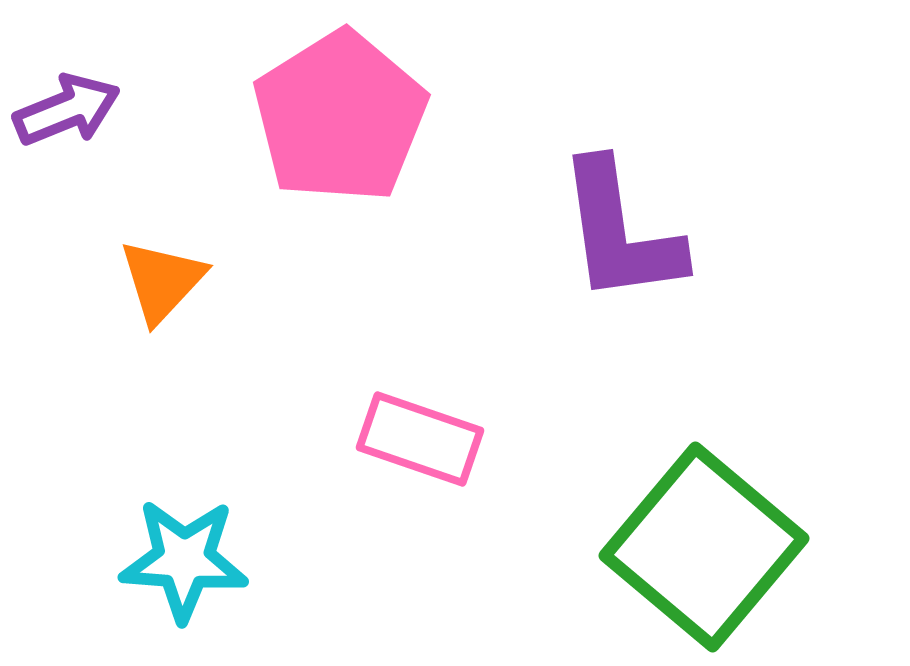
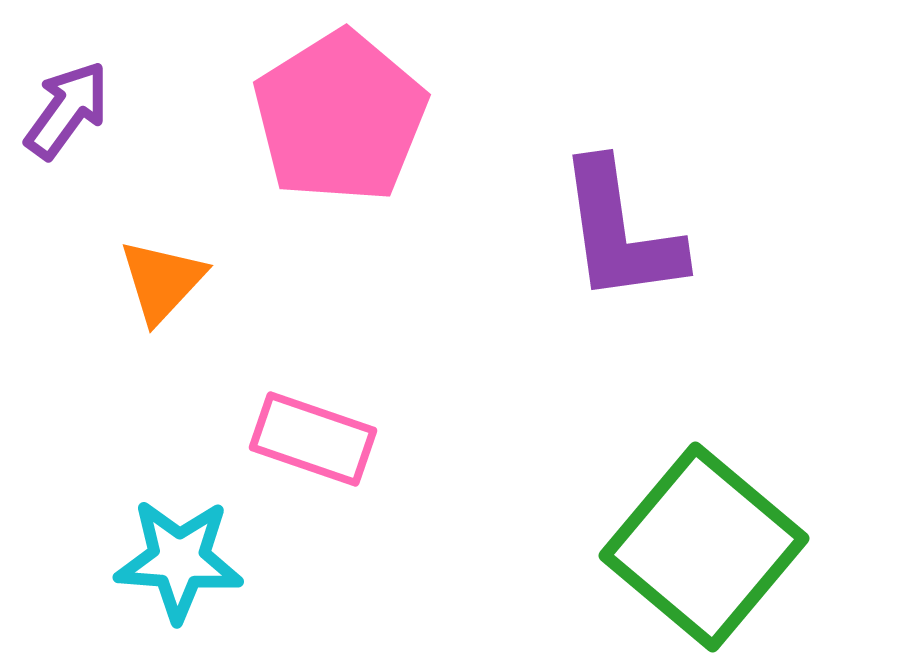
purple arrow: rotated 32 degrees counterclockwise
pink rectangle: moved 107 px left
cyan star: moved 5 px left
